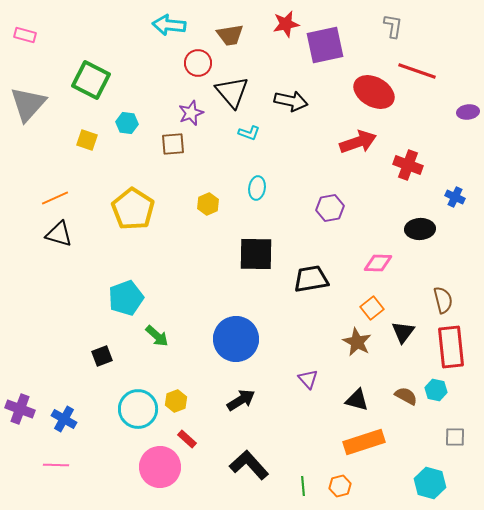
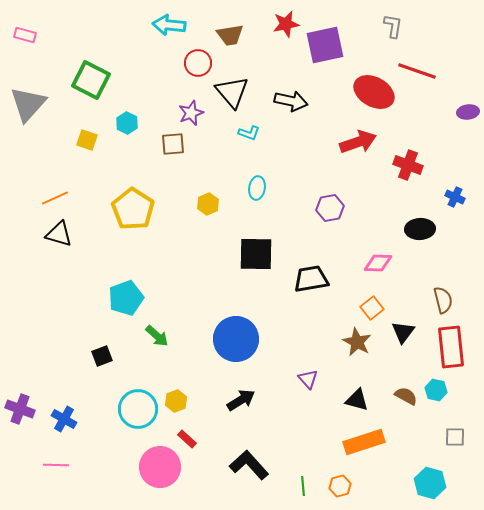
cyan hexagon at (127, 123): rotated 20 degrees clockwise
